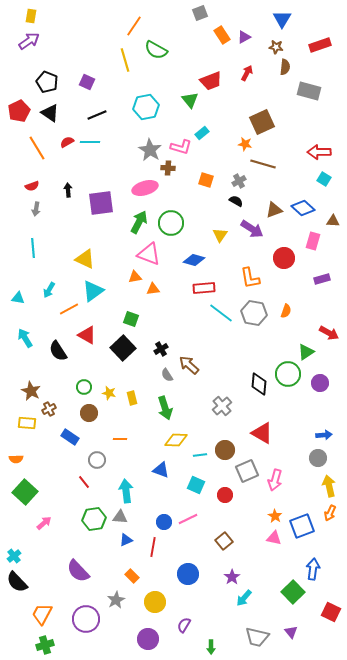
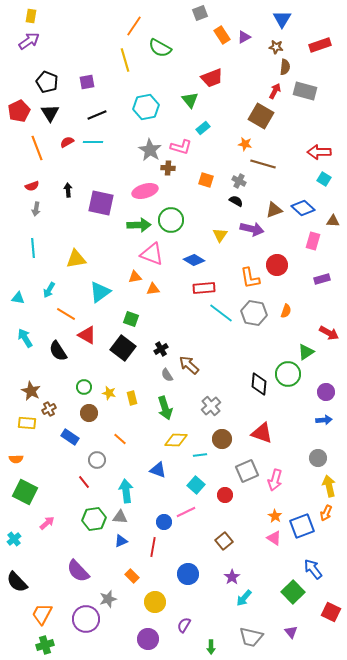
green semicircle at (156, 50): moved 4 px right, 2 px up
red arrow at (247, 73): moved 28 px right, 18 px down
red trapezoid at (211, 81): moved 1 px right, 3 px up
purple square at (87, 82): rotated 35 degrees counterclockwise
gray rectangle at (309, 91): moved 4 px left
black triangle at (50, 113): rotated 24 degrees clockwise
brown square at (262, 122): moved 1 px left, 6 px up; rotated 35 degrees counterclockwise
cyan rectangle at (202, 133): moved 1 px right, 5 px up
cyan line at (90, 142): moved 3 px right
orange line at (37, 148): rotated 10 degrees clockwise
gray cross at (239, 181): rotated 32 degrees counterclockwise
pink ellipse at (145, 188): moved 3 px down
purple square at (101, 203): rotated 20 degrees clockwise
green arrow at (139, 222): moved 3 px down; rotated 60 degrees clockwise
green circle at (171, 223): moved 3 px up
purple arrow at (252, 229): rotated 20 degrees counterclockwise
pink triangle at (149, 254): moved 3 px right
red circle at (284, 258): moved 7 px left, 7 px down
yellow triangle at (85, 259): moved 9 px left; rotated 35 degrees counterclockwise
blue diamond at (194, 260): rotated 15 degrees clockwise
cyan triangle at (93, 291): moved 7 px right, 1 px down
orange line at (69, 309): moved 3 px left, 5 px down; rotated 60 degrees clockwise
black square at (123, 348): rotated 10 degrees counterclockwise
purple circle at (320, 383): moved 6 px right, 9 px down
gray cross at (222, 406): moved 11 px left
red triangle at (262, 433): rotated 10 degrees counterclockwise
blue arrow at (324, 435): moved 15 px up
orange line at (120, 439): rotated 40 degrees clockwise
brown circle at (225, 450): moved 3 px left, 11 px up
blue triangle at (161, 470): moved 3 px left
cyan square at (196, 485): rotated 18 degrees clockwise
green square at (25, 492): rotated 15 degrees counterclockwise
orange arrow at (330, 513): moved 4 px left
pink line at (188, 519): moved 2 px left, 7 px up
pink arrow at (44, 523): moved 3 px right
pink triangle at (274, 538): rotated 21 degrees clockwise
blue triangle at (126, 540): moved 5 px left, 1 px down
cyan cross at (14, 556): moved 17 px up
blue arrow at (313, 569): rotated 45 degrees counterclockwise
gray star at (116, 600): moved 8 px left, 1 px up; rotated 12 degrees clockwise
gray trapezoid at (257, 637): moved 6 px left
